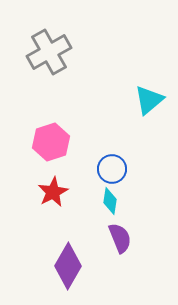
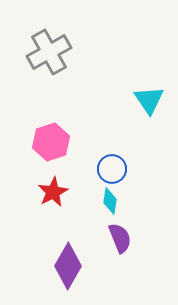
cyan triangle: rotated 24 degrees counterclockwise
